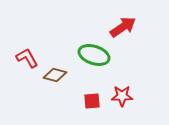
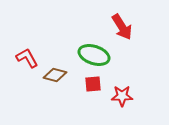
red arrow: moved 1 px left; rotated 92 degrees clockwise
red square: moved 1 px right, 17 px up
